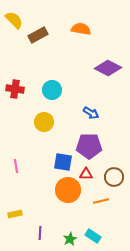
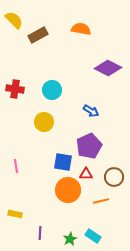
blue arrow: moved 2 px up
purple pentagon: rotated 25 degrees counterclockwise
yellow rectangle: rotated 24 degrees clockwise
